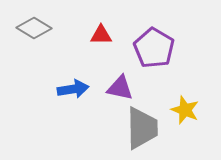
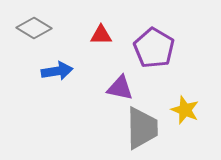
blue arrow: moved 16 px left, 18 px up
